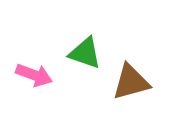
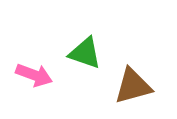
brown triangle: moved 2 px right, 4 px down
